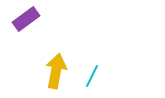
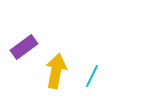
purple rectangle: moved 2 px left, 28 px down
